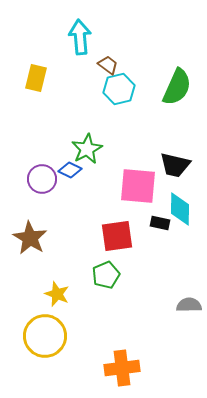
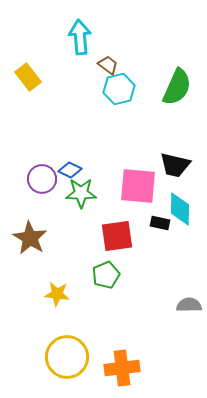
yellow rectangle: moved 8 px left, 1 px up; rotated 52 degrees counterclockwise
green star: moved 6 px left, 44 px down; rotated 28 degrees clockwise
yellow star: rotated 15 degrees counterclockwise
yellow circle: moved 22 px right, 21 px down
